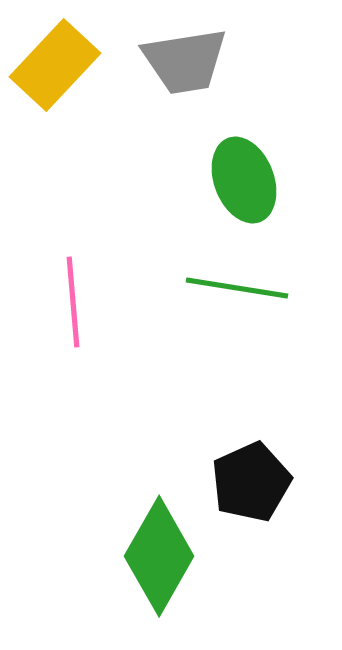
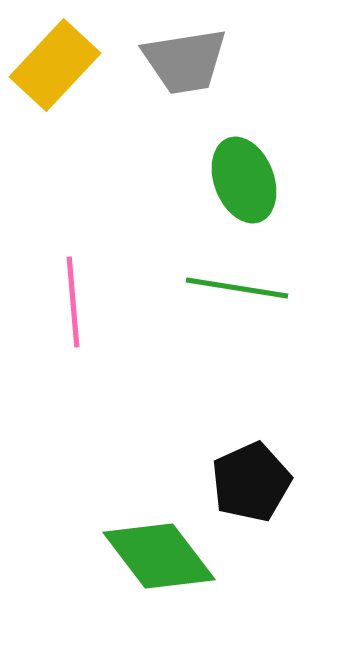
green diamond: rotated 67 degrees counterclockwise
